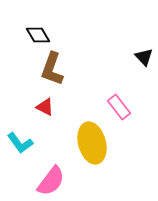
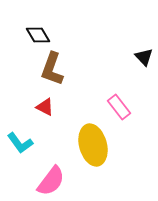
yellow ellipse: moved 1 px right, 2 px down
